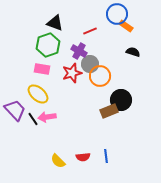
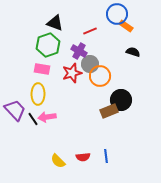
yellow ellipse: rotated 50 degrees clockwise
